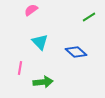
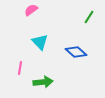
green line: rotated 24 degrees counterclockwise
